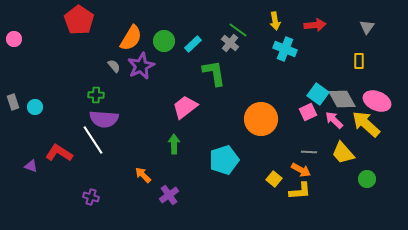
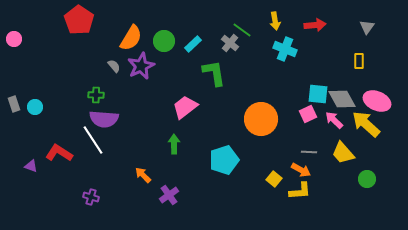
green line at (238, 30): moved 4 px right
cyan square at (318, 94): rotated 30 degrees counterclockwise
gray rectangle at (13, 102): moved 1 px right, 2 px down
pink square at (308, 112): moved 2 px down
